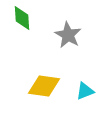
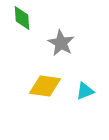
gray star: moved 7 px left, 8 px down
yellow diamond: moved 1 px right
